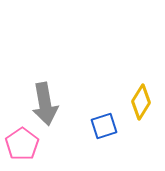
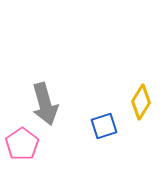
gray arrow: rotated 6 degrees counterclockwise
